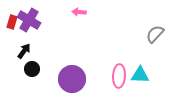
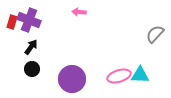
purple cross: rotated 10 degrees counterclockwise
black arrow: moved 7 px right, 4 px up
pink ellipse: rotated 70 degrees clockwise
